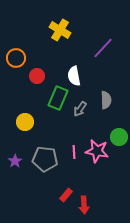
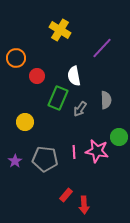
purple line: moved 1 px left
